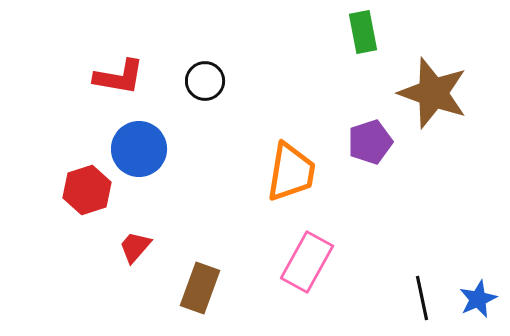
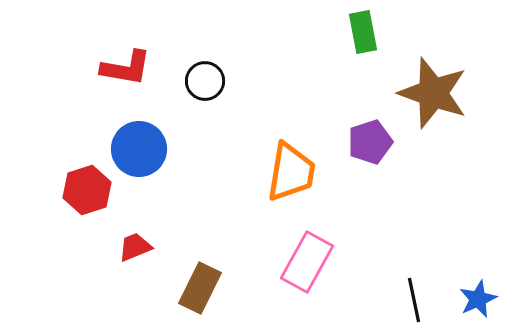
red L-shape: moved 7 px right, 9 px up
red trapezoid: rotated 27 degrees clockwise
brown rectangle: rotated 6 degrees clockwise
black line: moved 8 px left, 2 px down
